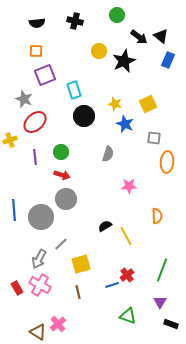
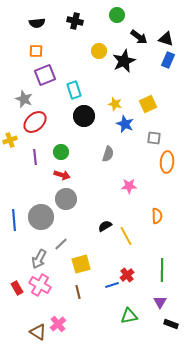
black triangle at (161, 36): moved 5 px right, 3 px down; rotated 21 degrees counterclockwise
blue line at (14, 210): moved 10 px down
green line at (162, 270): rotated 20 degrees counterclockwise
green triangle at (128, 316): moved 1 px right; rotated 30 degrees counterclockwise
